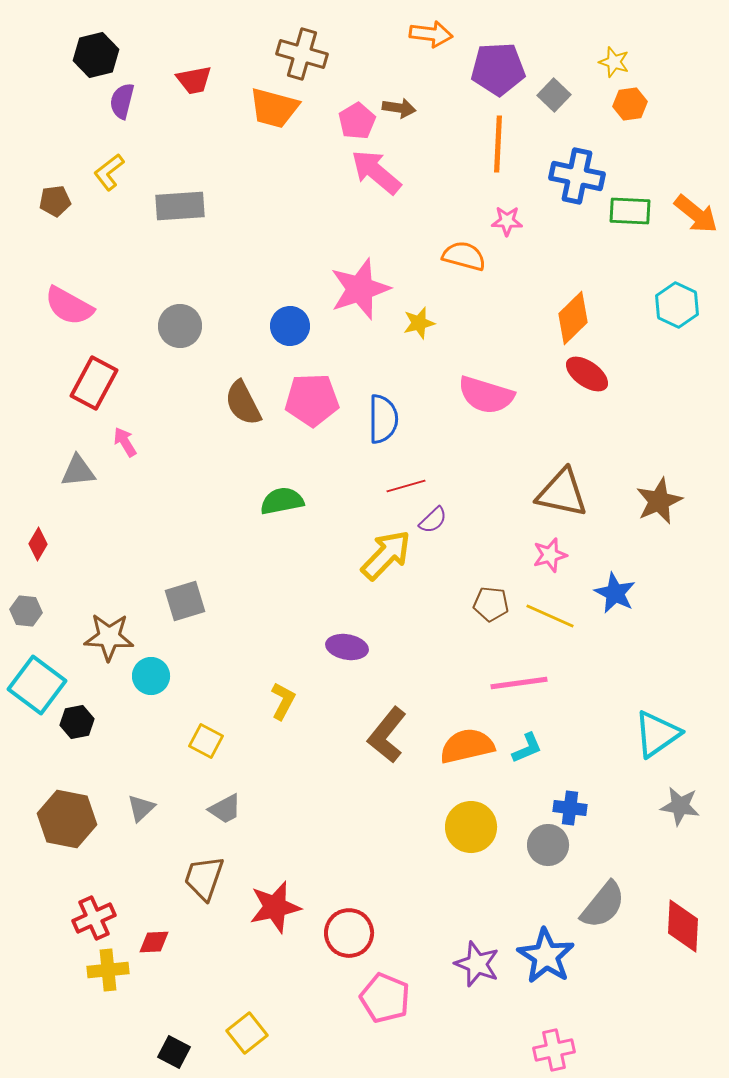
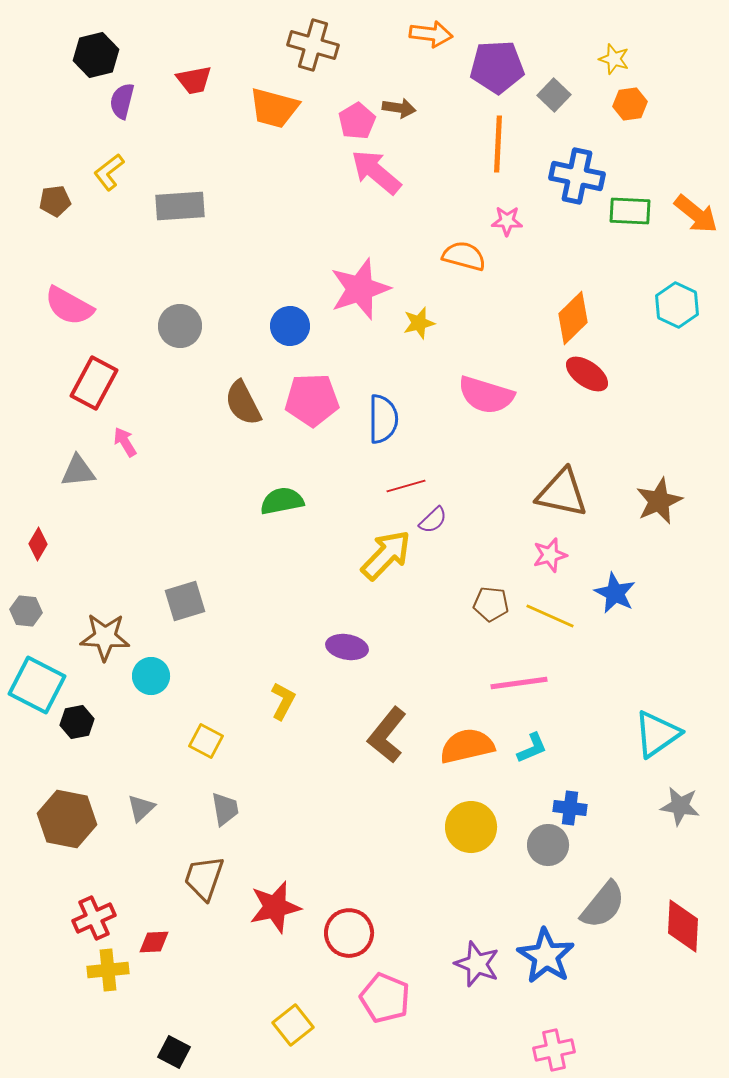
brown cross at (302, 54): moved 11 px right, 9 px up
yellow star at (614, 62): moved 3 px up
purple pentagon at (498, 69): moved 1 px left, 2 px up
brown star at (109, 637): moved 4 px left
cyan square at (37, 685): rotated 10 degrees counterclockwise
cyan L-shape at (527, 748): moved 5 px right
gray trapezoid at (225, 809): rotated 72 degrees counterclockwise
yellow square at (247, 1033): moved 46 px right, 8 px up
